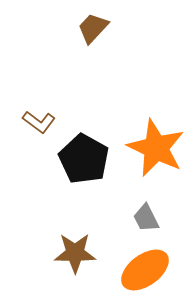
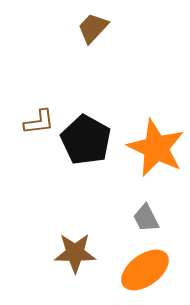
brown L-shape: rotated 44 degrees counterclockwise
black pentagon: moved 2 px right, 19 px up
